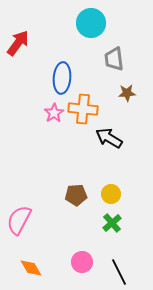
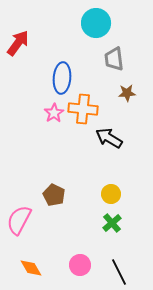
cyan circle: moved 5 px right
brown pentagon: moved 22 px left; rotated 30 degrees clockwise
pink circle: moved 2 px left, 3 px down
